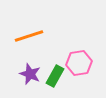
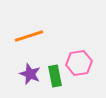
green rectangle: rotated 40 degrees counterclockwise
